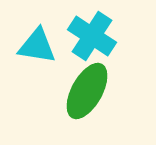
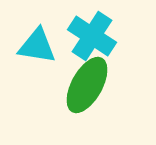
green ellipse: moved 6 px up
